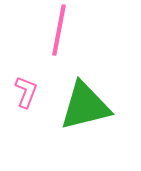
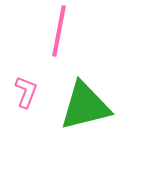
pink line: moved 1 px down
